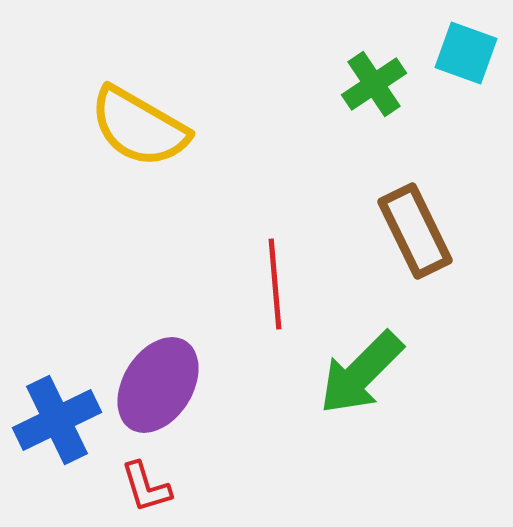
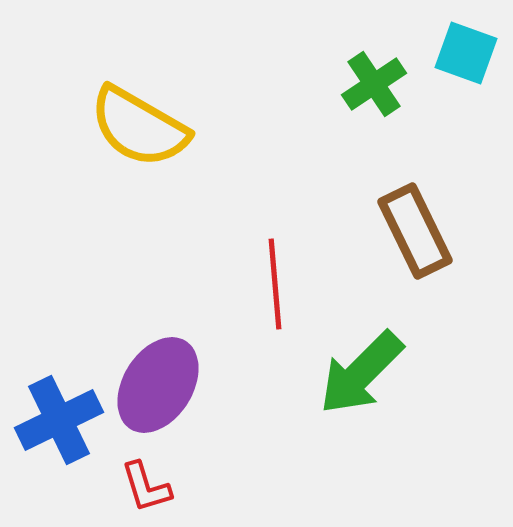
blue cross: moved 2 px right
